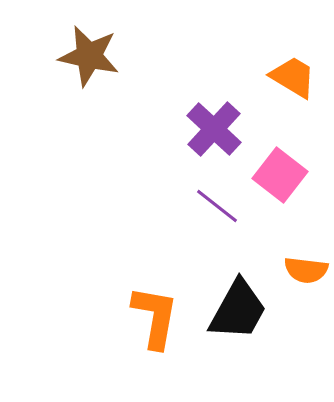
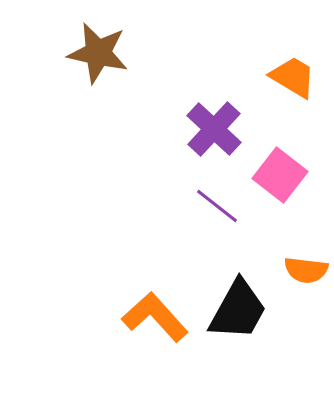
brown star: moved 9 px right, 3 px up
orange L-shape: rotated 52 degrees counterclockwise
